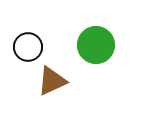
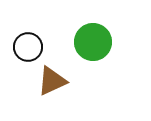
green circle: moved 3 px left, 3 px up
